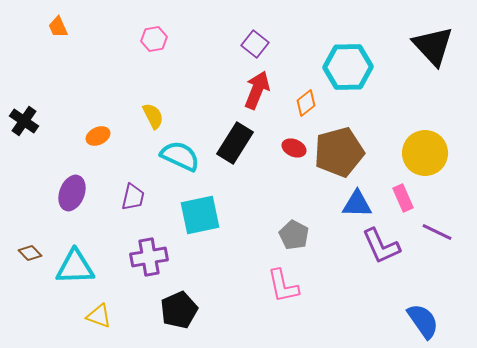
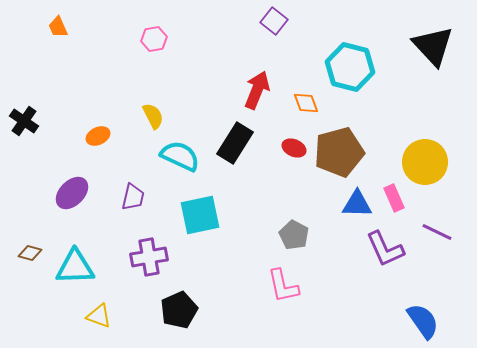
purple square: moved 19 px right, 23 px up
cyan hexagon: moved 2 px right; rotated 15 degrees clockwise
orange diamond: rotated 72 degrees counterclockwise
yellow circle: moved 9 px down
purple ellipse: rotated 24 degrees clockwise
pink rectangle: moved 9 px left
purple L-shape: moved 4 px right, 3 px down
brown diamond: rotated 30 degrees counterclockwise
